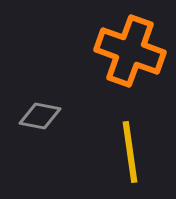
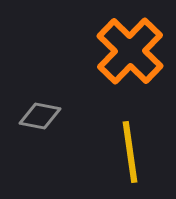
orange cross: rotated 24 degrees clockwise
